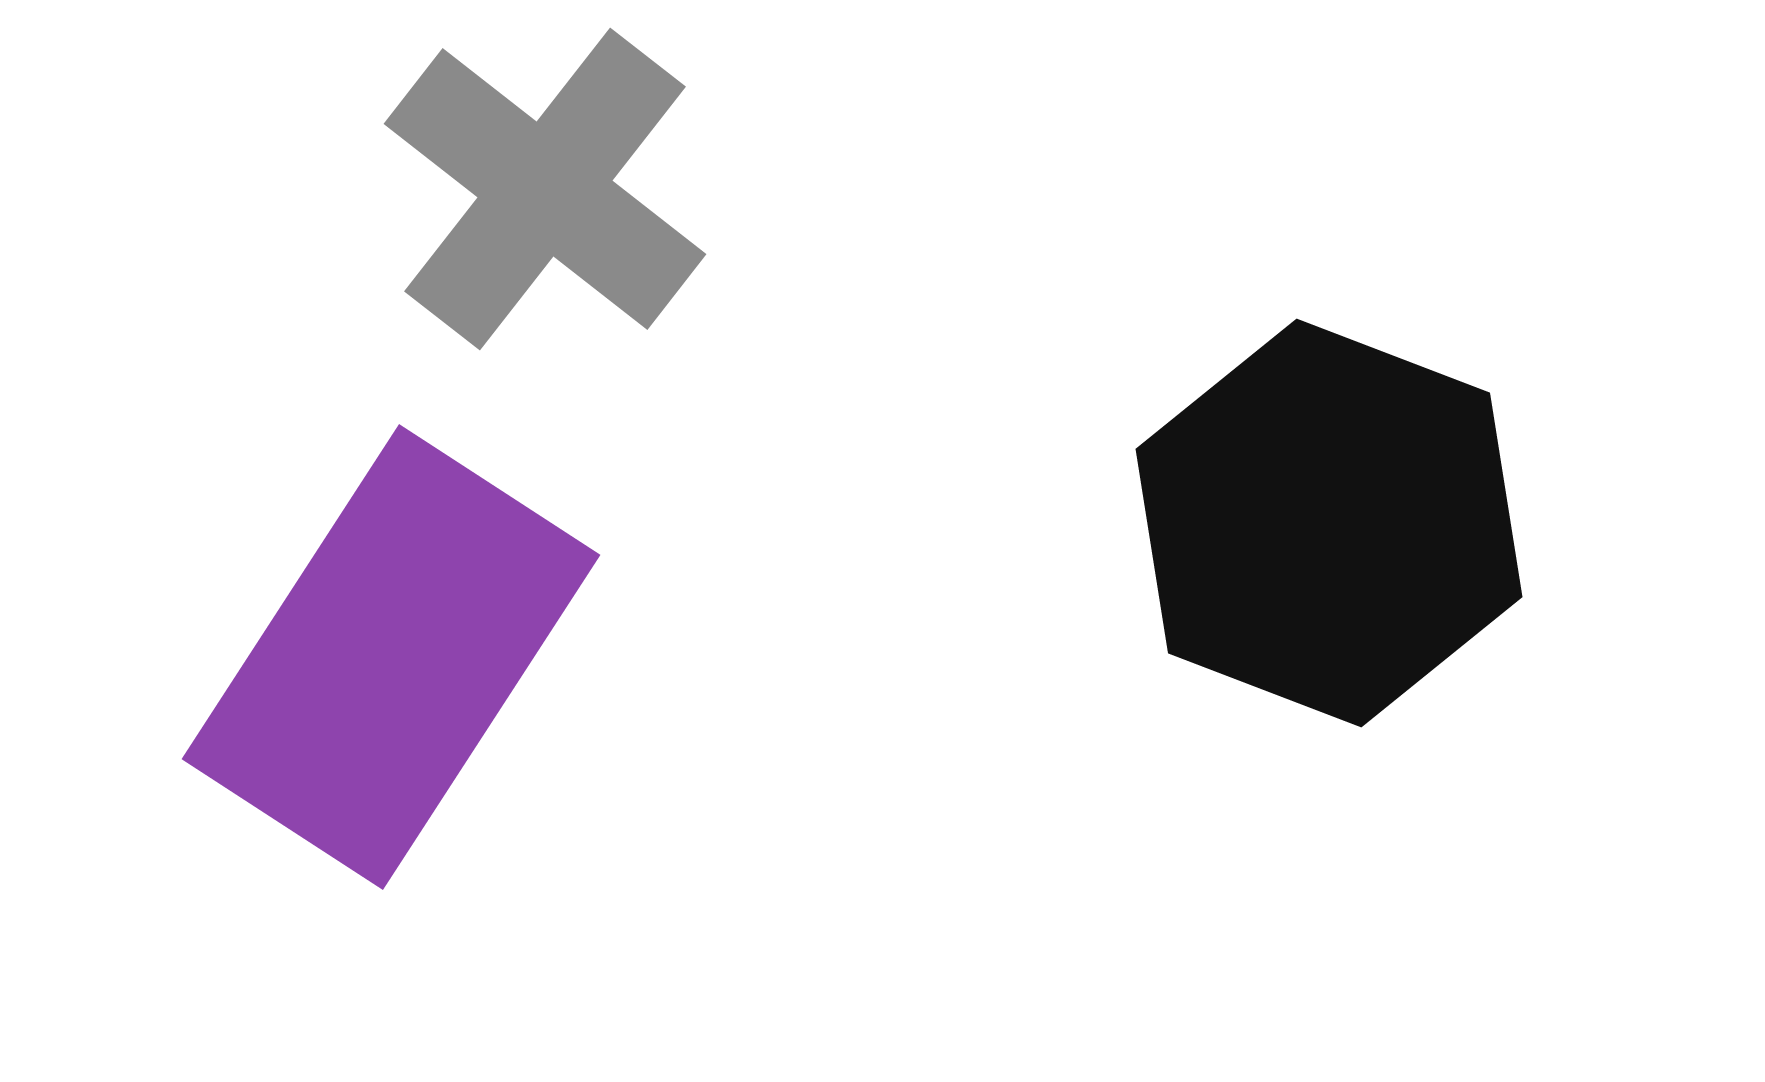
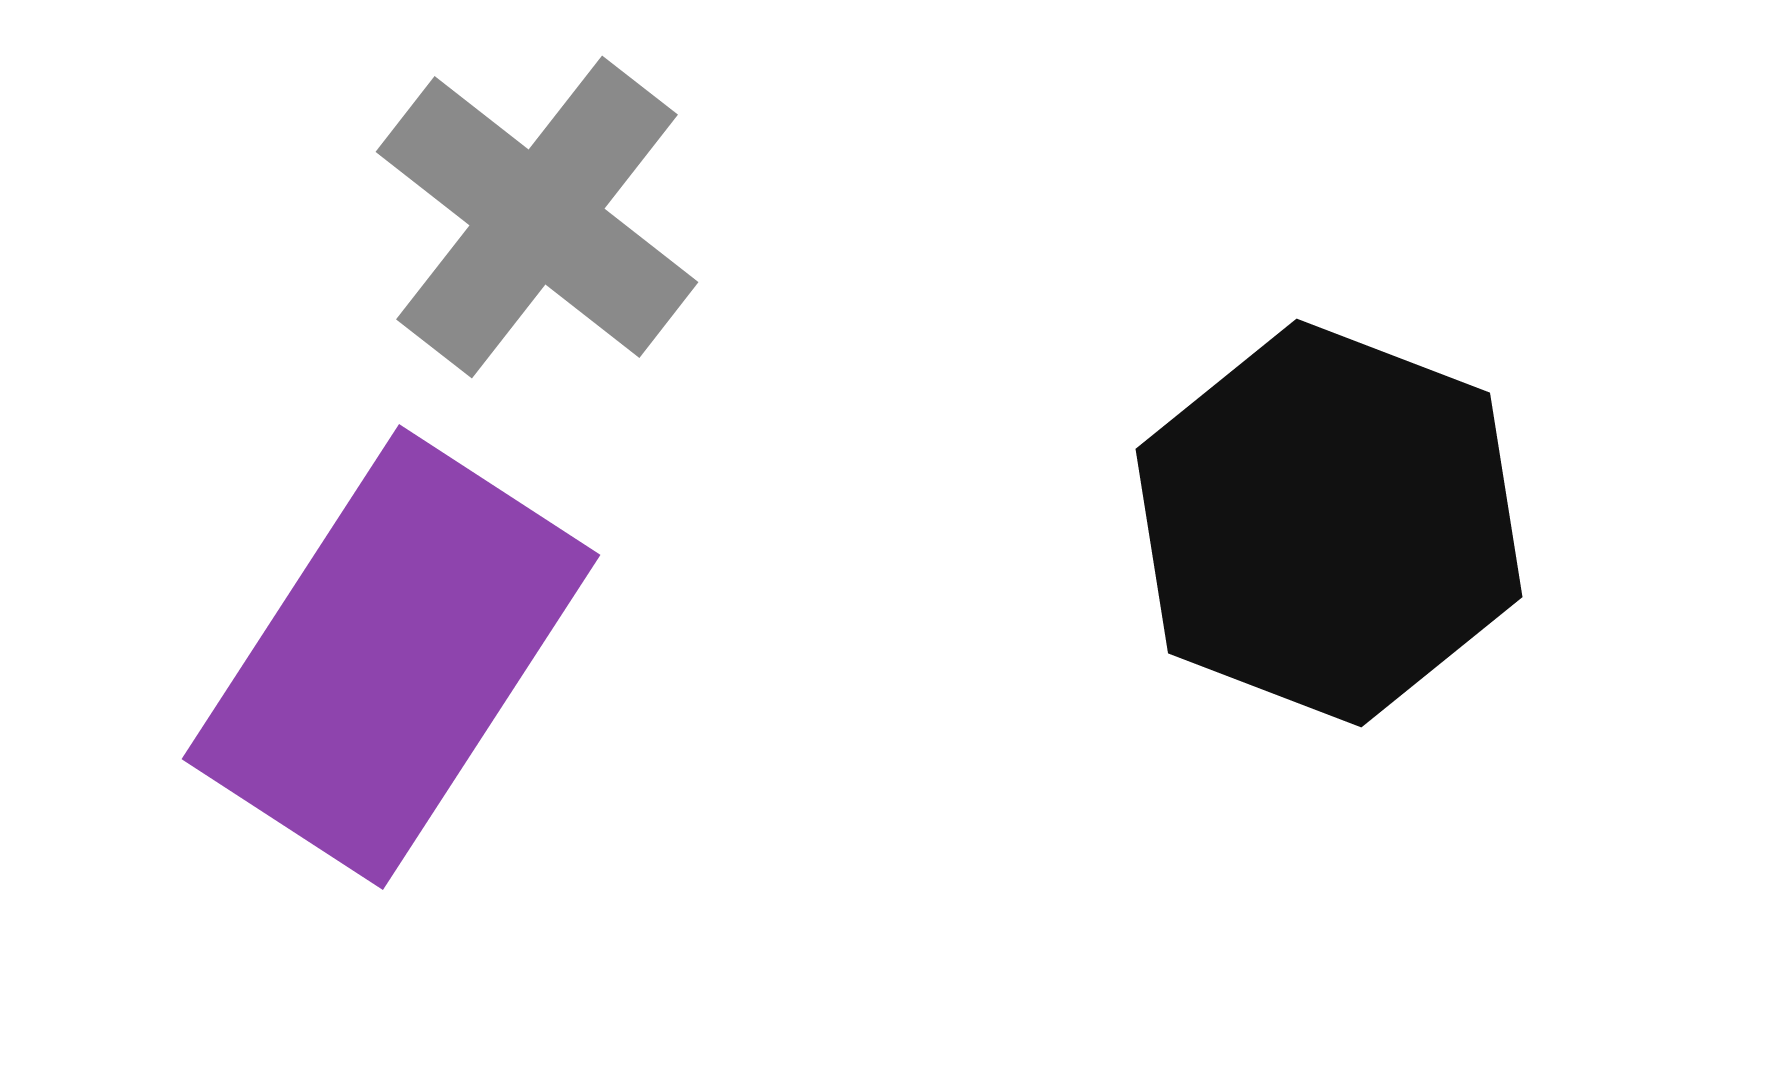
gray cross: moved 8 px left, 28 px down
